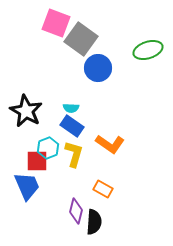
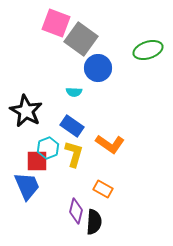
cyan semicircle: moved 3 px right, 16 px up
